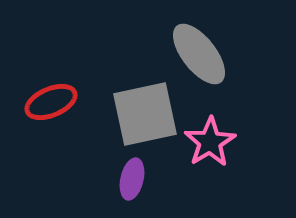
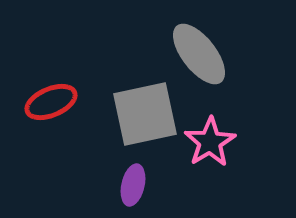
purple ellipse: moved 1 px right, 6 px down
